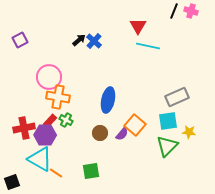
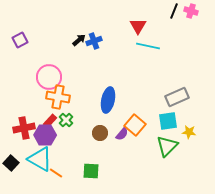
blue cross: rotated 28 degrees clockwise
green cross: rotated 16 degrees clockwise
green square: rotated 12 degrees clockwise
black square: moved 1 px left, 19 px up; rotated 28 degrees counterclockwise
